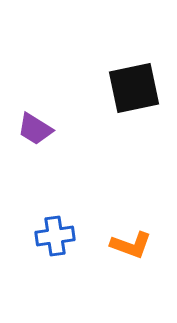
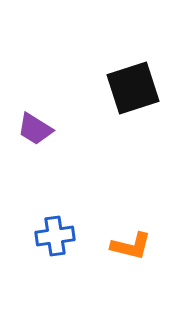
black square: moved 1 px left; rotated 6 degrees counterclockwise
orange L-shape: moved 1 px down; rotated 6 degrees counterclockwise
